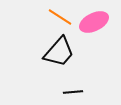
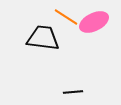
orange line: moved 6 px right
black trapezoid: moved 16 px left, 14 px up; rotated 124 degrees counterclockwise
